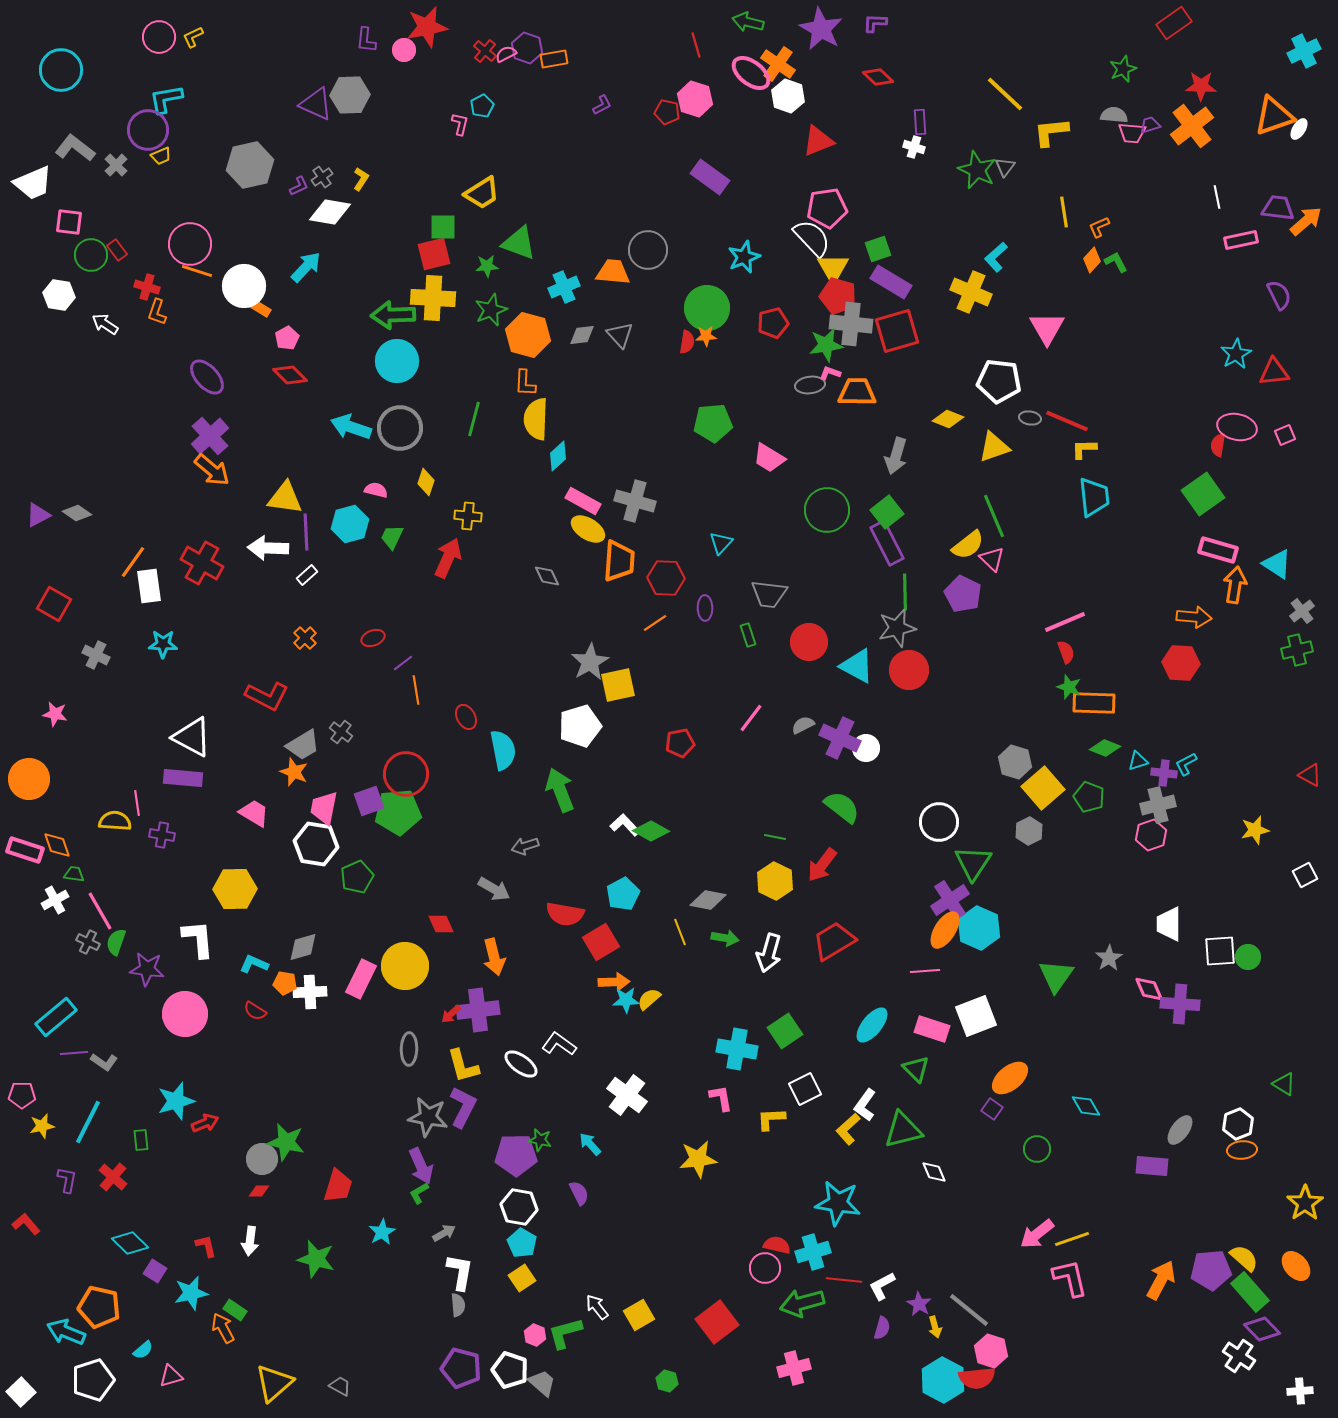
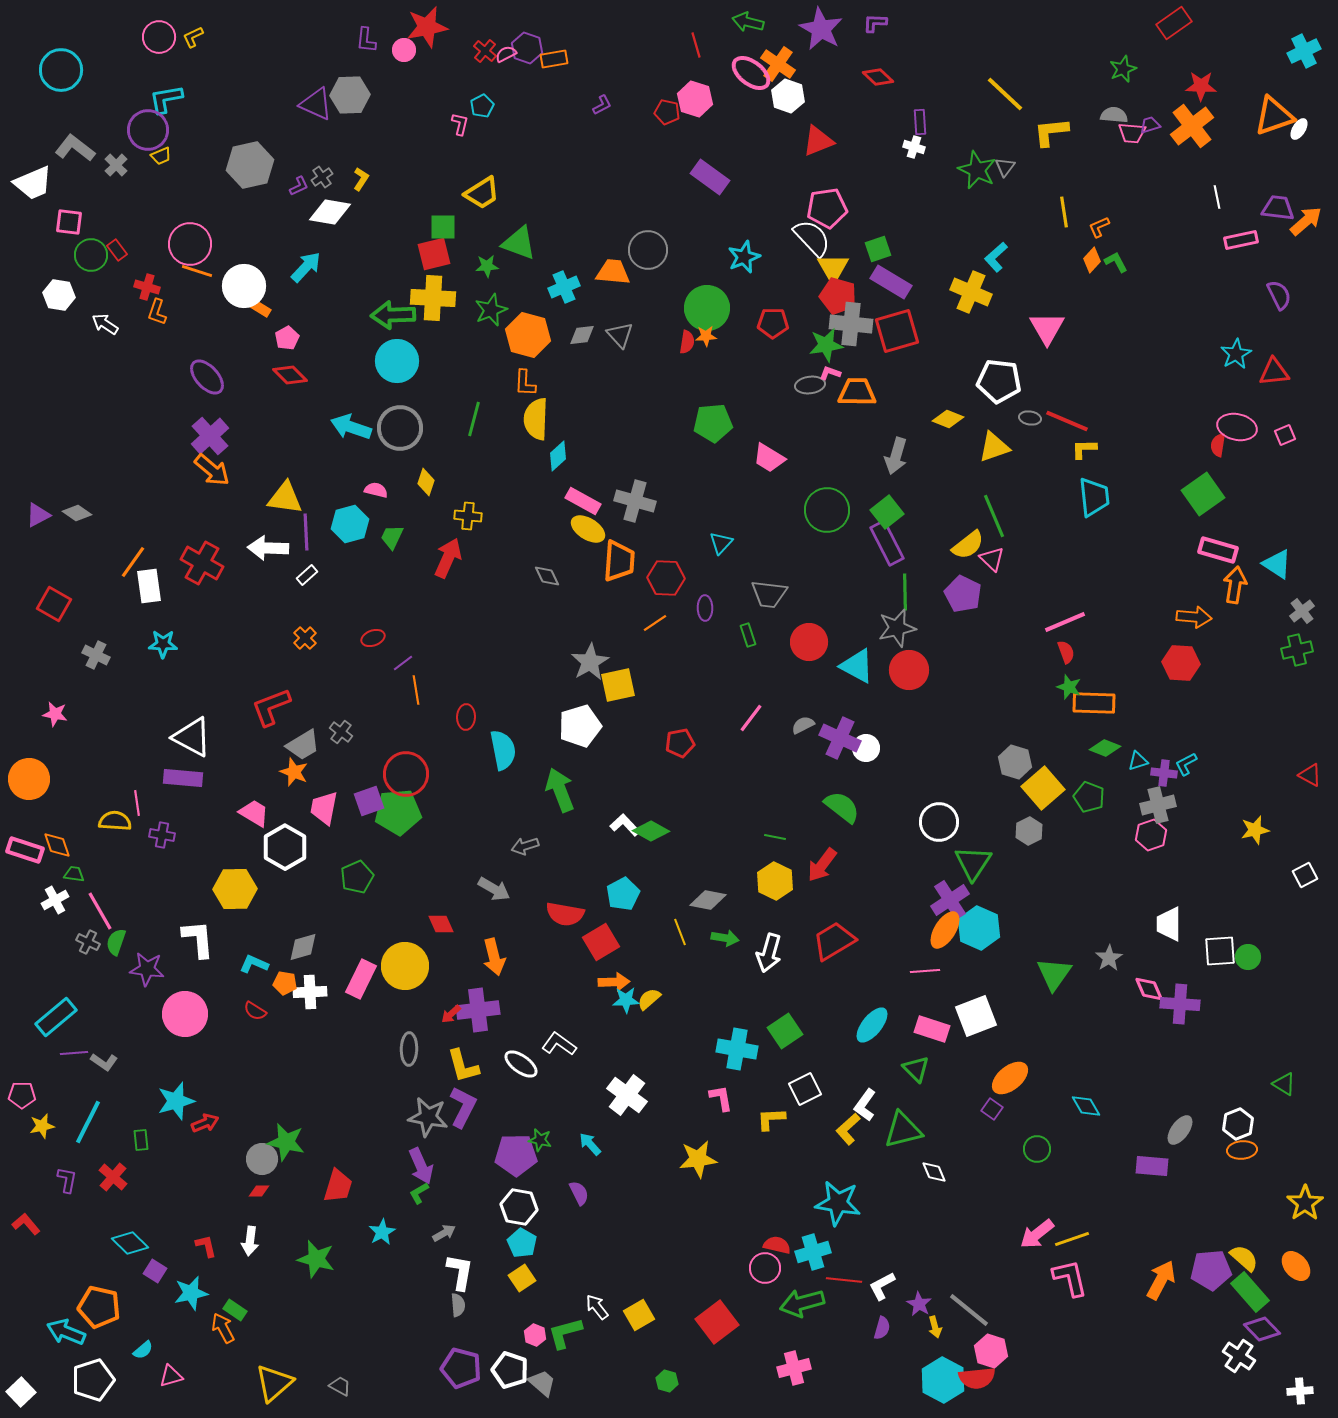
red pentagon at (773, 323): rotated 16 degrees clockwise
red L-shape at (267, 696): moved 4 px right, 11 px down; rotated 132 degrees clockwise
red ellipse at (466, 717): rotated 30 degrees clockwise
white hexagon at (316, 844): moved 31 px left, 3 px down; rotated 21 degrees clockwise
green triangle at (1056, 976): moved 2 px left, 2 px up
